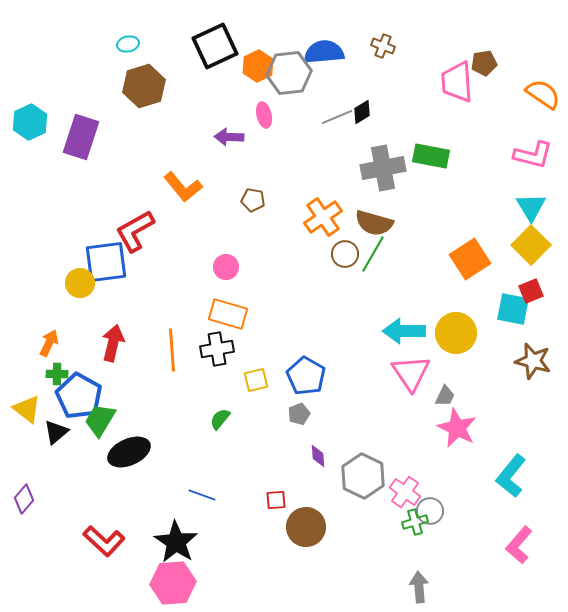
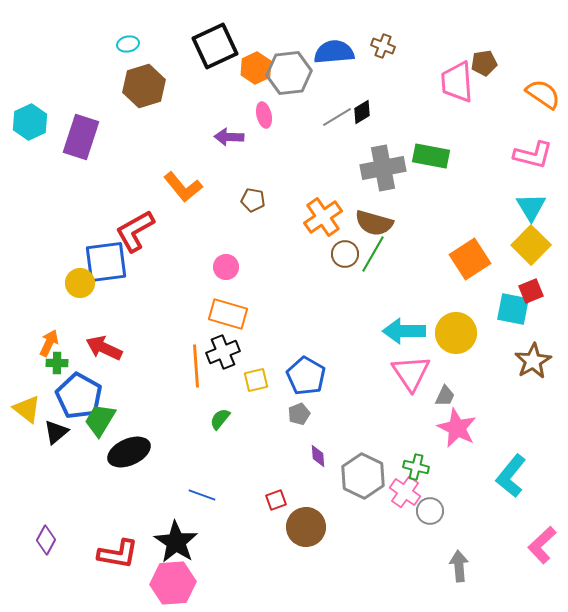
blue semicircle at (324, 52): moved 10 px right
orange hexagon at (258, 66): moved 2 px left, 2 px down
gray line at (337, 117): rotated 8 degrees counterclockwise
red arrow at (113, 343): moved 9 px left, 5 px down; rotated 78 degrees counterclockwise
black cross at (217, 349): moved 6 px right, 3 px down; rotated 12 degrees counterclockwise
orange line at (172, 350): moved 24 px right, 16 px down
brown star at (533, 361): rotated 27 degrees clockwise
green cross at (57, 374): moved 11 px up
purple diamond at (24, 499): moved 22 px right, 41 px down; rotated 12 degrees counterclockwise
red square at (276, 500): rotated 15 degrees counterclockwise
green cross at (415, 522): moved 1 px right, 55 px up; rotated 30 degrees clockwise
red L-shape at (104, 541): moved 14 px right, 13 px down; rotated 33 degrees counterclockwise
pink L-shape at (519, 545): moved 23 px right; rotated 6 degrees clockwise
gray arrow at (419, 587): moved 40 px right, 21 px up
